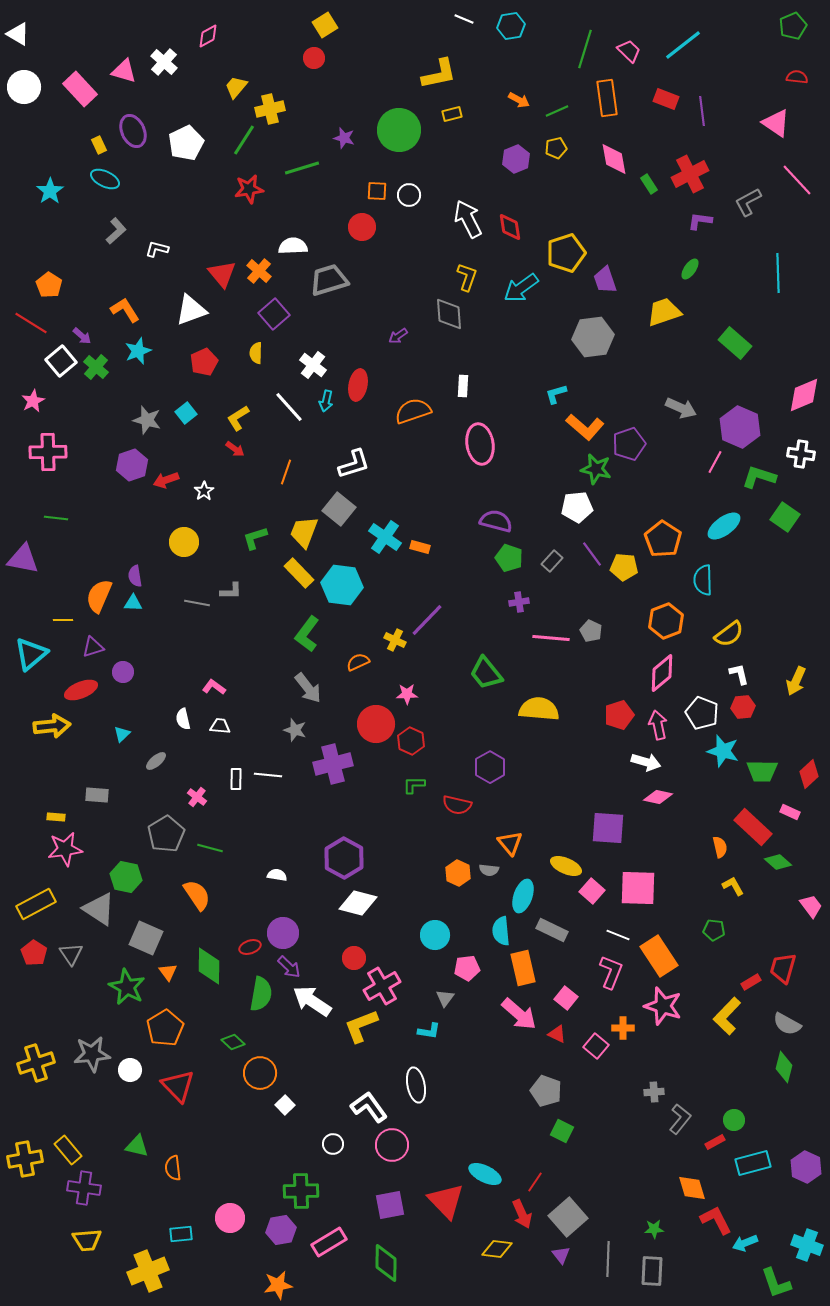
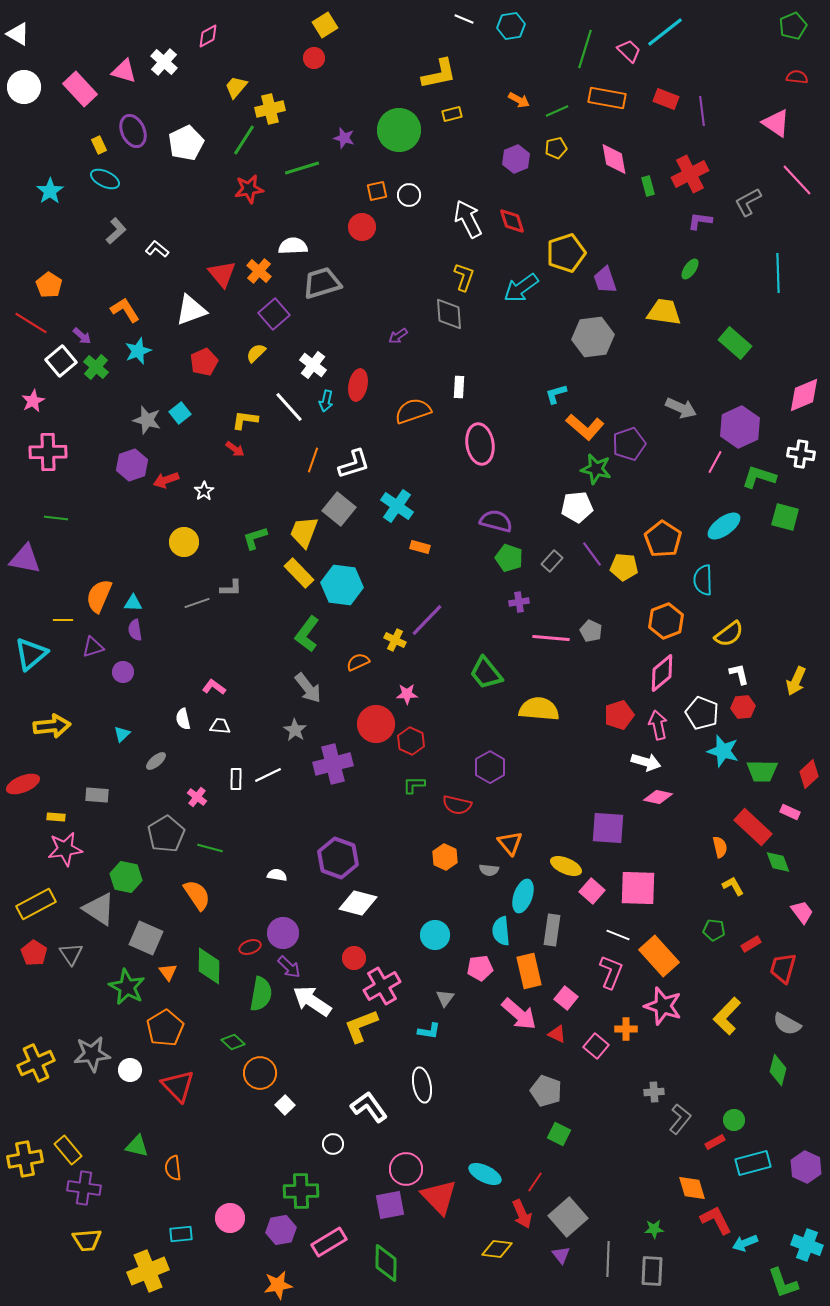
cyan line at (683, 45): moved 18 px left, 13 px up
orange rectangle at (607, 98): rotated 72 degrees counterclockwise
green rectangle at (649, 184): moved 1 px left, 2 px down; rotated 18 degrees clockwise
orange square at (377, 191): rotated 15 degrees counterclockwise
red diamond at (510, 227): moved 2 px right, 6 px up; rotated 8 degrees counterclockwise
white L-shape at (157, 249): rotated 25 degrees clockwise
yellow L-shape at (467, 277): moved 3 px left
gray trapezoid at (329, 280): moved 7 px left, 3 px down
yellow trapezoid at (664, 312): rotated 27 degrees clockwise
yellow semicircle at (256, 353): rotated 45 degrees clockwise
white rectangle at (463, 386): moved 4 px left, 1 px down
cyan square at (186, 413): moved 6 px left
yellow L-shape at (238, 418): moved 7 px right, 2 px down; rotated 40 degrees clockwise
purple hexagon at (740, 427): rotated 12 degrees clockwise
orange line at (286, 472): moved 27 px right, 12 px up
green square at (785, 517): rotated 20 degrees counterclockwise
cyan cross at (385, 537): moved 12 px right, 31 px up
purple triangle at (23, 559): moved 2 px right
purple semicircle at (135, 576): moved 54 px down
gray L-shape at (231, 591): moved 3 px up
gray line at (197, 603): rotated 30 degrees counterclockwise
red ellipse at (81, 690): moved 58 px left, 94 px down
gray star at (295, 730): rotated 15 degrees clockwise
white line at (268, 775): rotated 32 degrees counterclockwise
purple hexagon at (344, 858): moved 6 px left; rotated 9 degrees counterclockwise
green diamond at (778, 862): rotated 28 degrees clockwise
orange hexagon at (458, 873): moved 13 px left, 16 px up
pink trapezoid at (811, 906): moved 9 px left, 6 px down
gray rectangle at (552, 930): rotated 72 degrees clockwise
orange rectangle at (659, 956): rotated 9 degrees counterclockwise
pink pentagon at (467, 968): moved 13 px right
orange rectangle at (523, 968): moved 6 px right, 3 px down
red rectangle at (751, 982): moved 38 px up
orange cross at (623, 1028): moved 3 px right, 1 px down
yellow cross at (36, 1063): rotated 6 degrees counterclockwise
green diamond at (784, 1067): moved 6 px left, 3 px down
white ellipse at (416, 1085): moved 6 px right
green square at (562, 1131): moved 3 px left, 3 px down
pink circle at (392, 1145): moved 14 px right, 24 px down
red triangle at (446, 1201): moved 7 px left, 4 px up
green L-shape at (776, 1283): moved 7 px right
